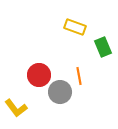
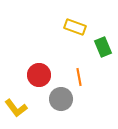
orange line: moved 1 px down
gray circle: moved 1 px right, 7 px down
